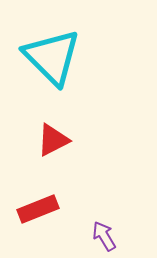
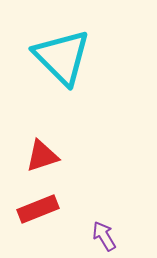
cyan triangle: moved 10 px right
red triangle: moved 11 px left, 16 px down; rotated 9 degrees clockwise
